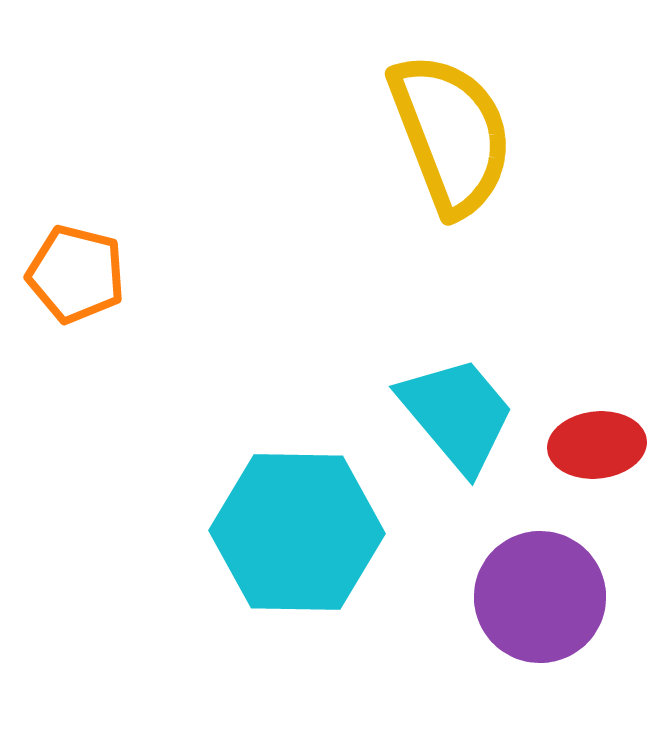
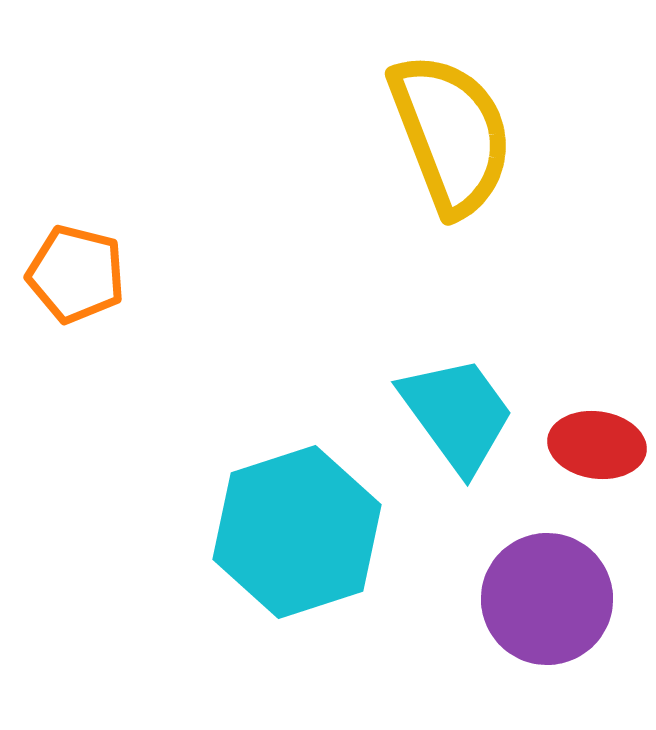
cyan trapezoid: rotated 4 degrees clockwise
red ellipse: rotated 14 degrees clockwise
cyan hexagon: rotated 19 degrees counterclockwise
purple circle: moved 7 px right, 2 px down
